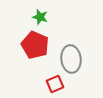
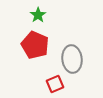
green star: moved 2 px left, 2 px up; rotated 21 degrees clockwise
gray ellipse: moved 1 px right
